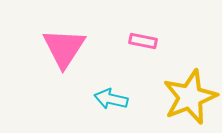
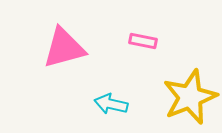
pink triangle: rotated 42 degrees clockwise
cyan arrow: moved 5 px down
